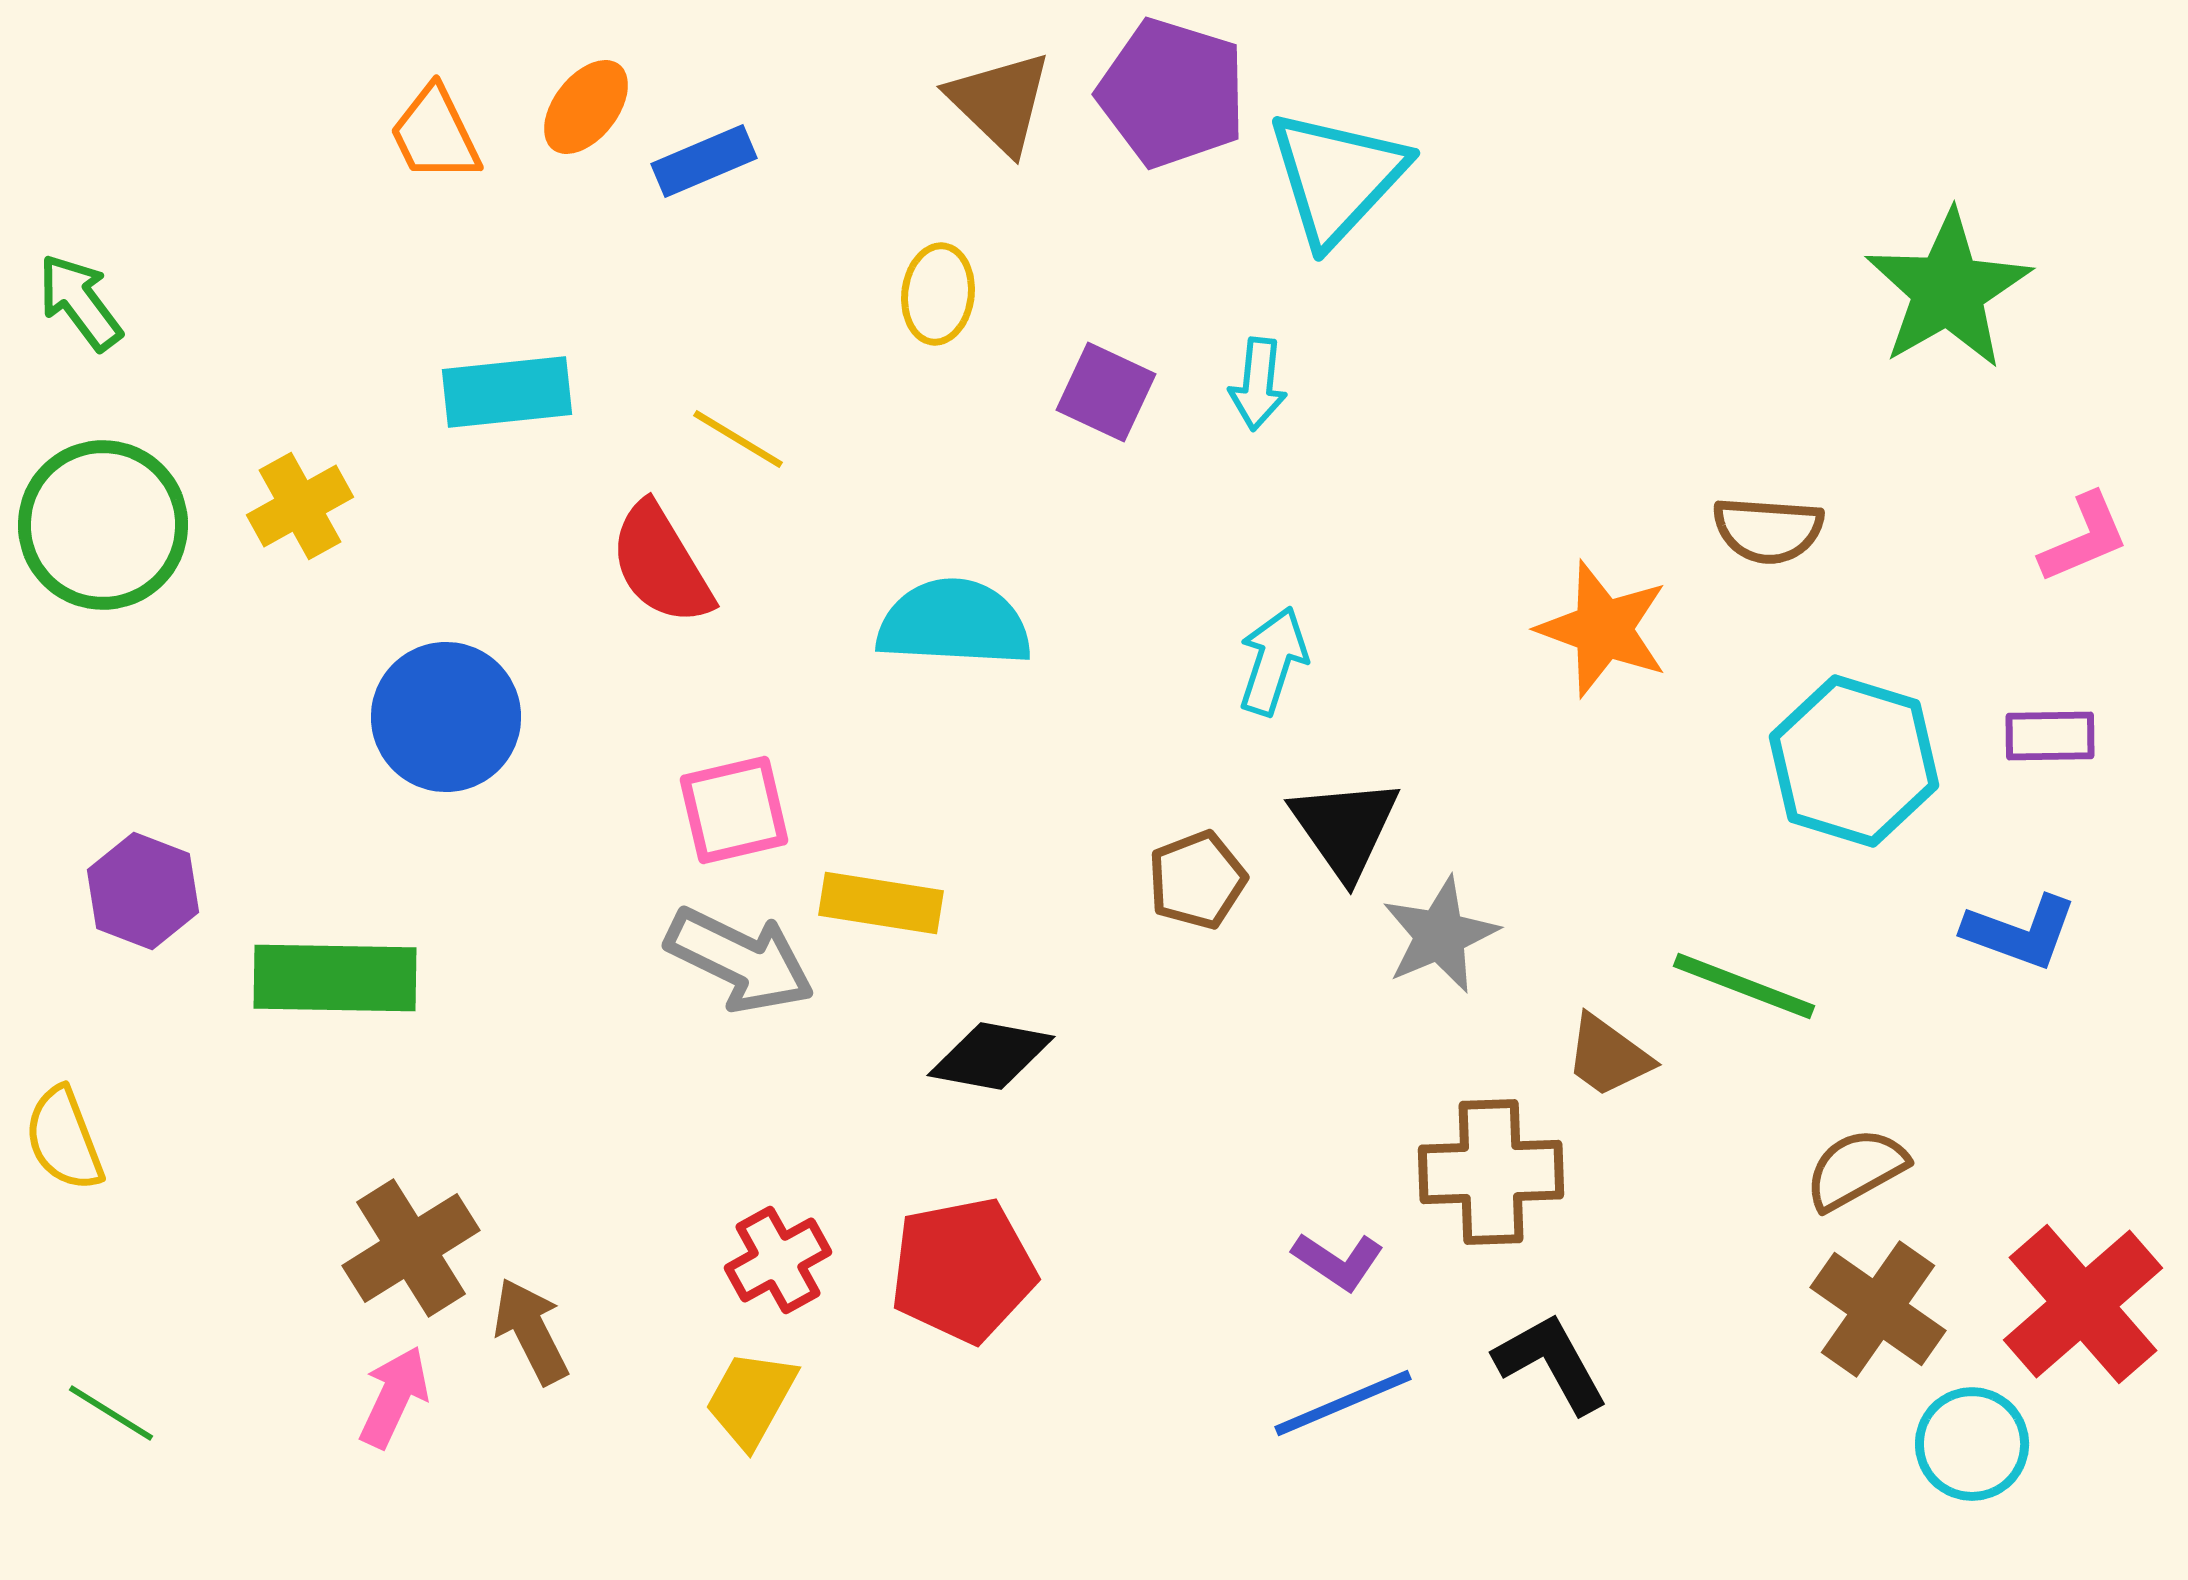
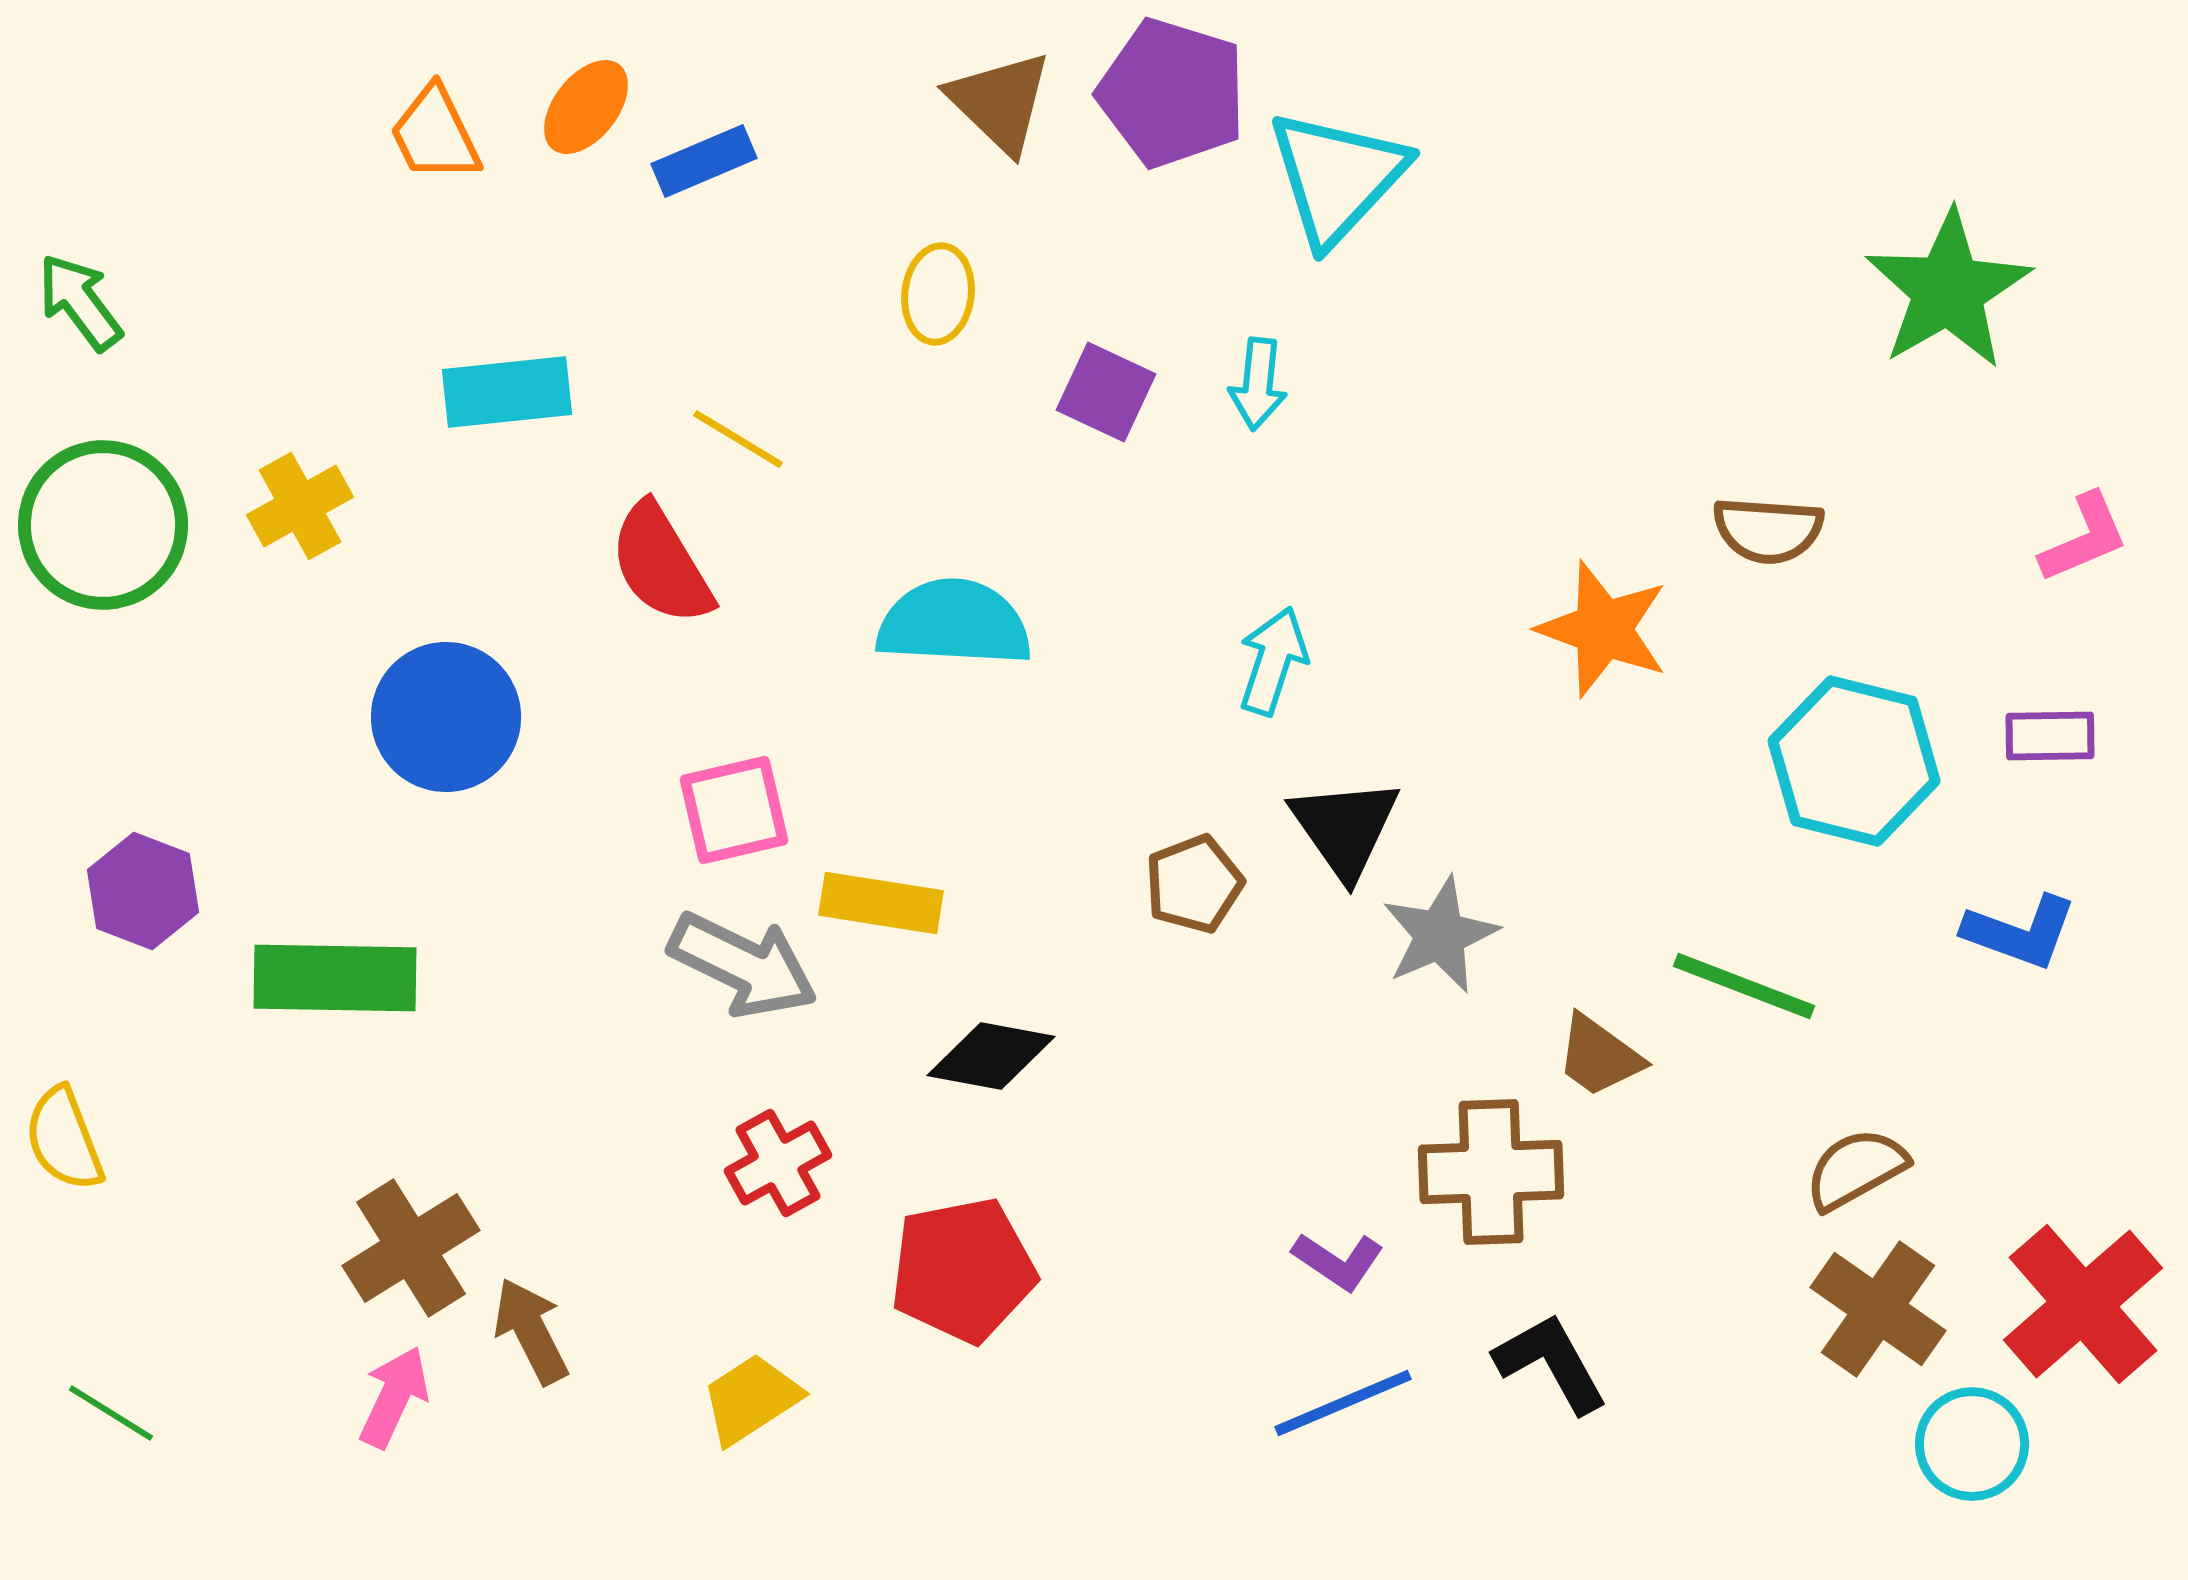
cyan hexagon at (1854, 761): rotated 3 degrees counterclockwise
brown pentagon at (1197, 880): moved 3 px left, 4 px down
gray arrow at (740, 960): moved 3 px right, 5 px down
brown trapezoid at (1608, 1056): moved 9 px left
red cross at (778, 1260): moved 97 px up
yellow trapezoid at (751, 1399): rotated 28 degrees clockwise
